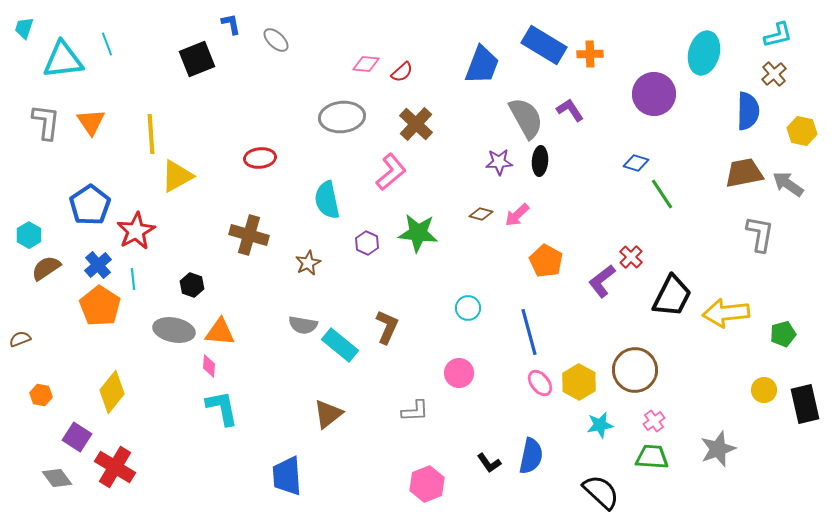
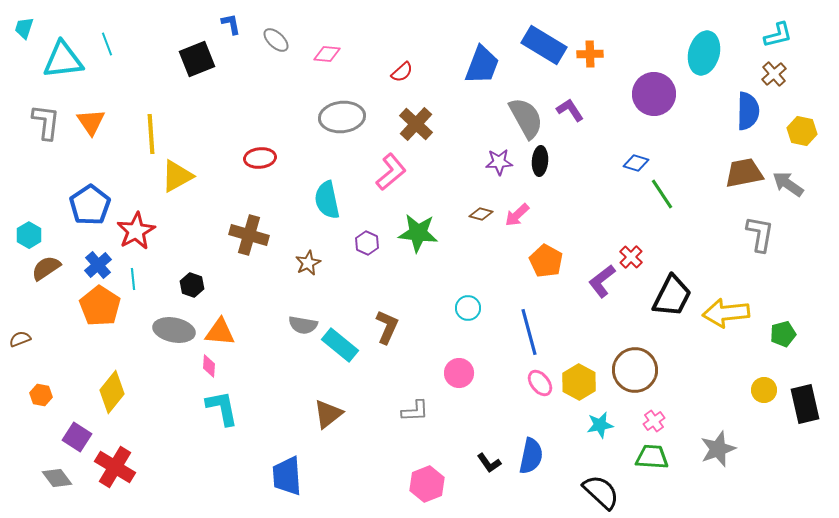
pink diamond at (366, 64): moved 39 px left, 10 px up
